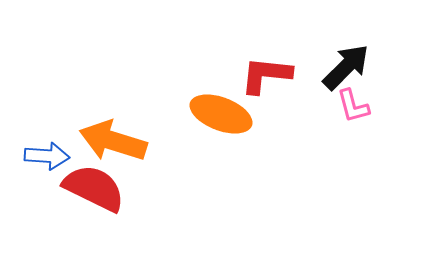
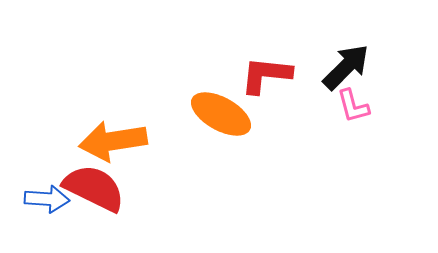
orange ellipse: rotated 8 degrees clockwise
orange arrow: rotated 26 degrees counterclockwise
blue arrow: moved 43 px down
